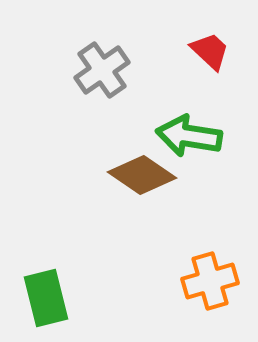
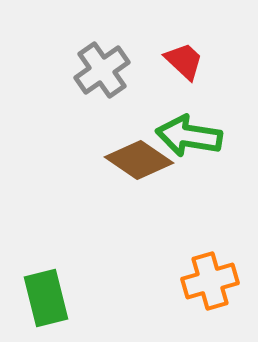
red trapezoid: moved 26 px left, 10 px down
brown diamond: moved 3 px left, 15 px up
